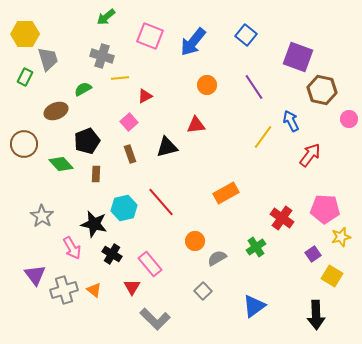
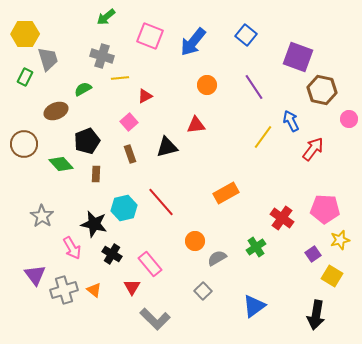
red arrow at (310, 155): moved 3 px right, 6 px up
yellow star at (341, 237): moved 1 px left, 3 px down
black arrow at (316, 315): rotated 12 degrees clockwise
